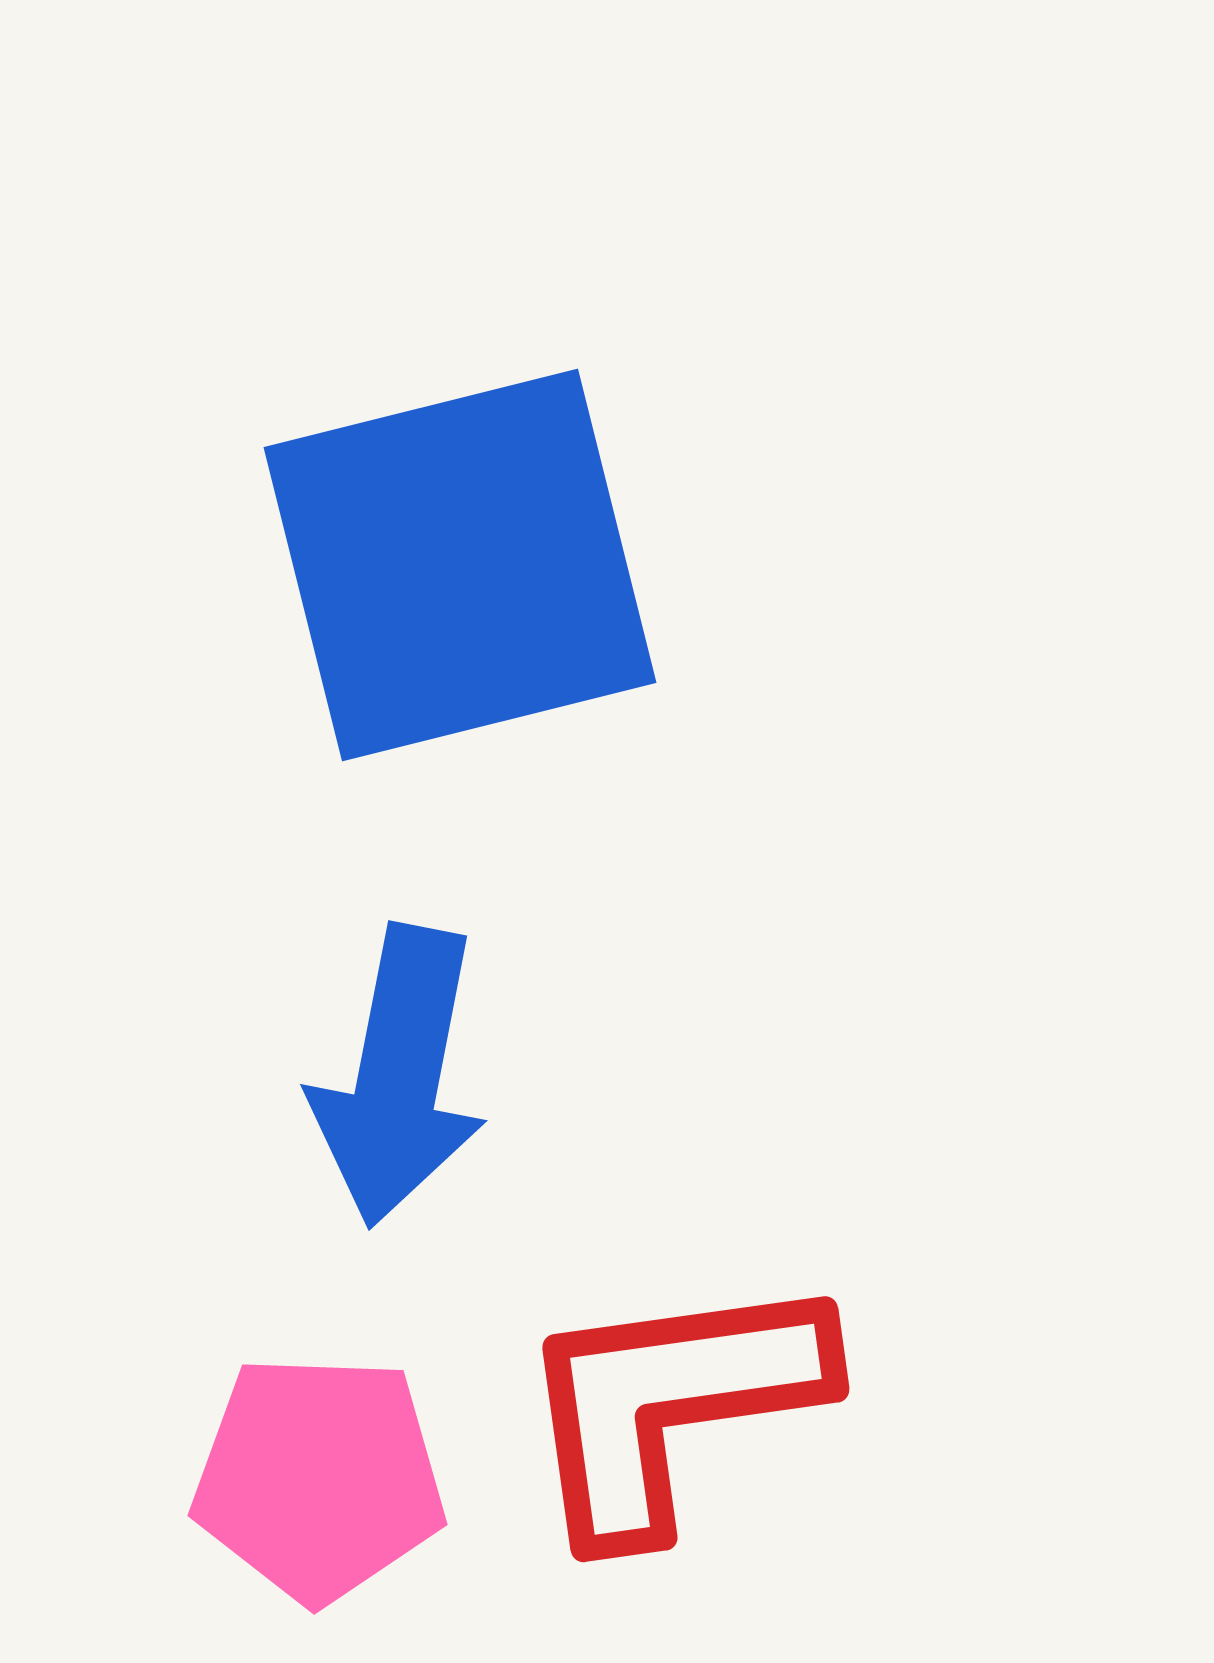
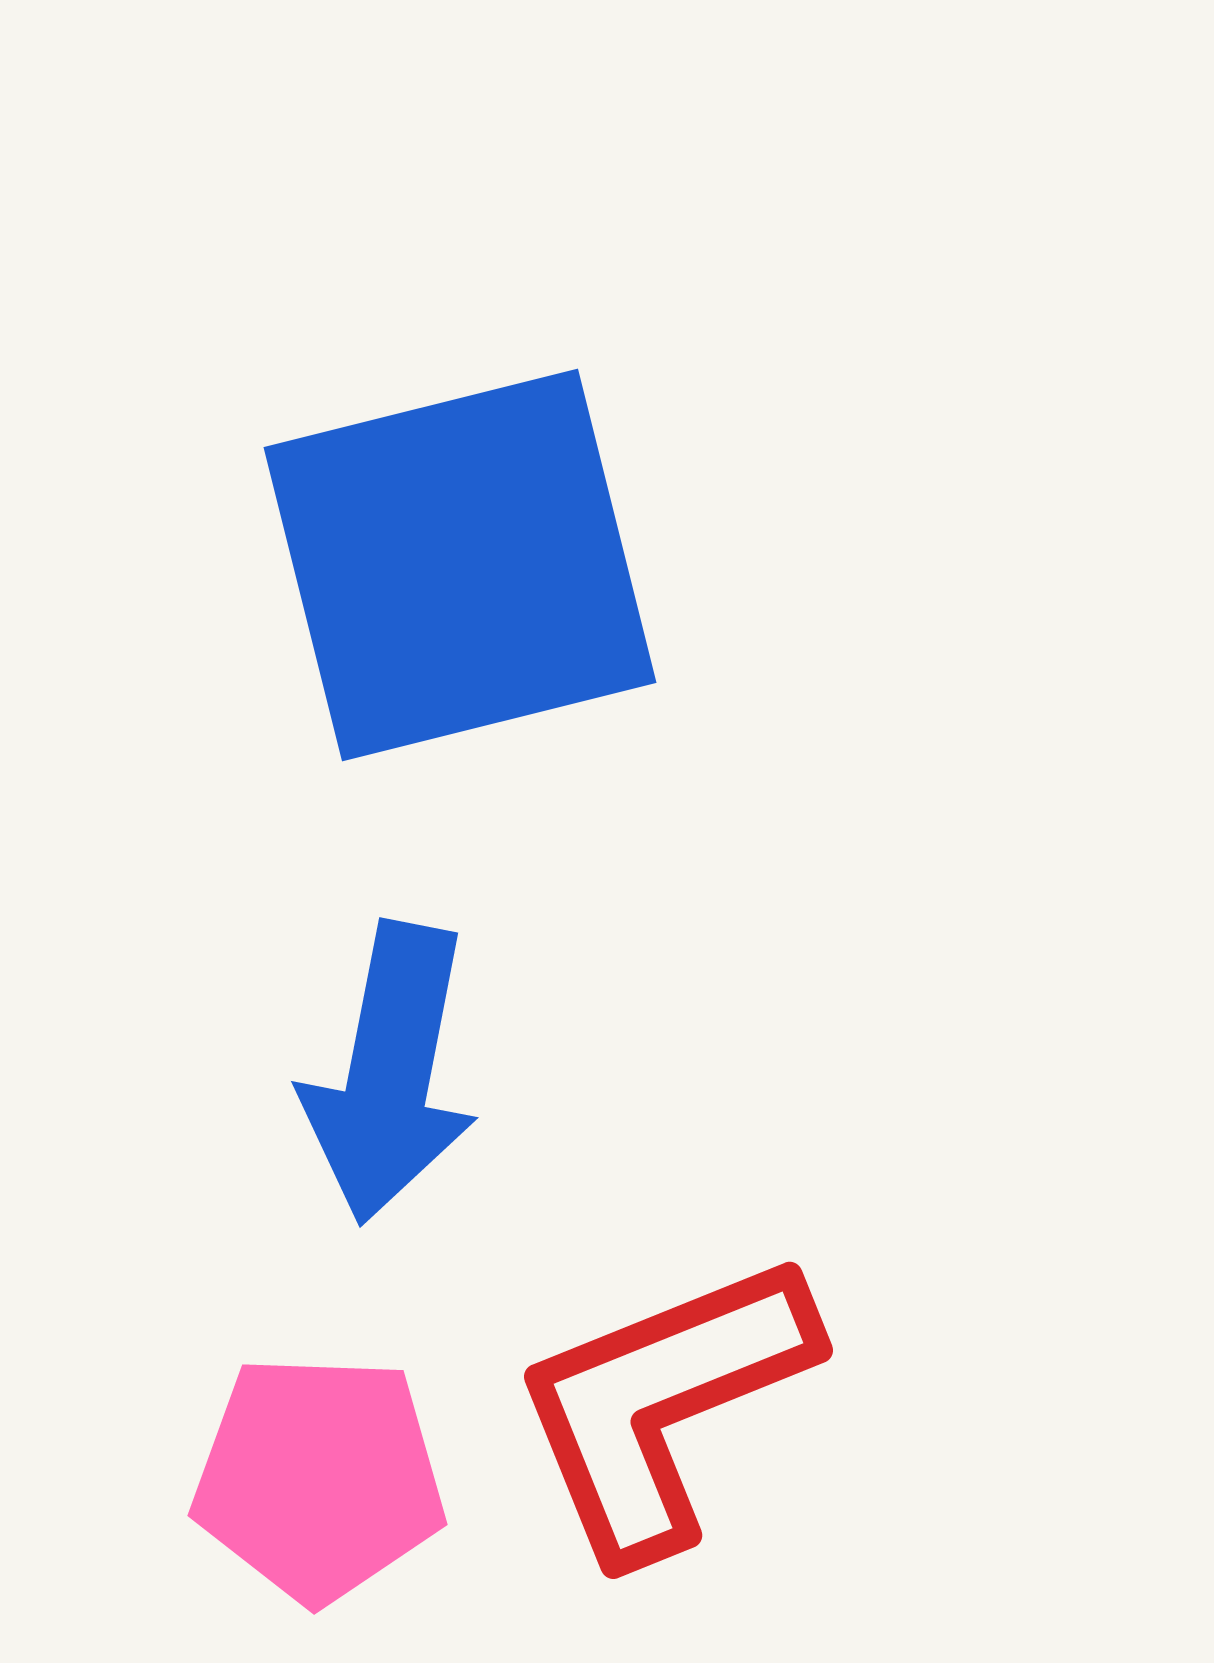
blue arrow: moved 9 px left, 3 px up
red L-shape: moved 8 px left; rotated 14 degrees counterclockwise
